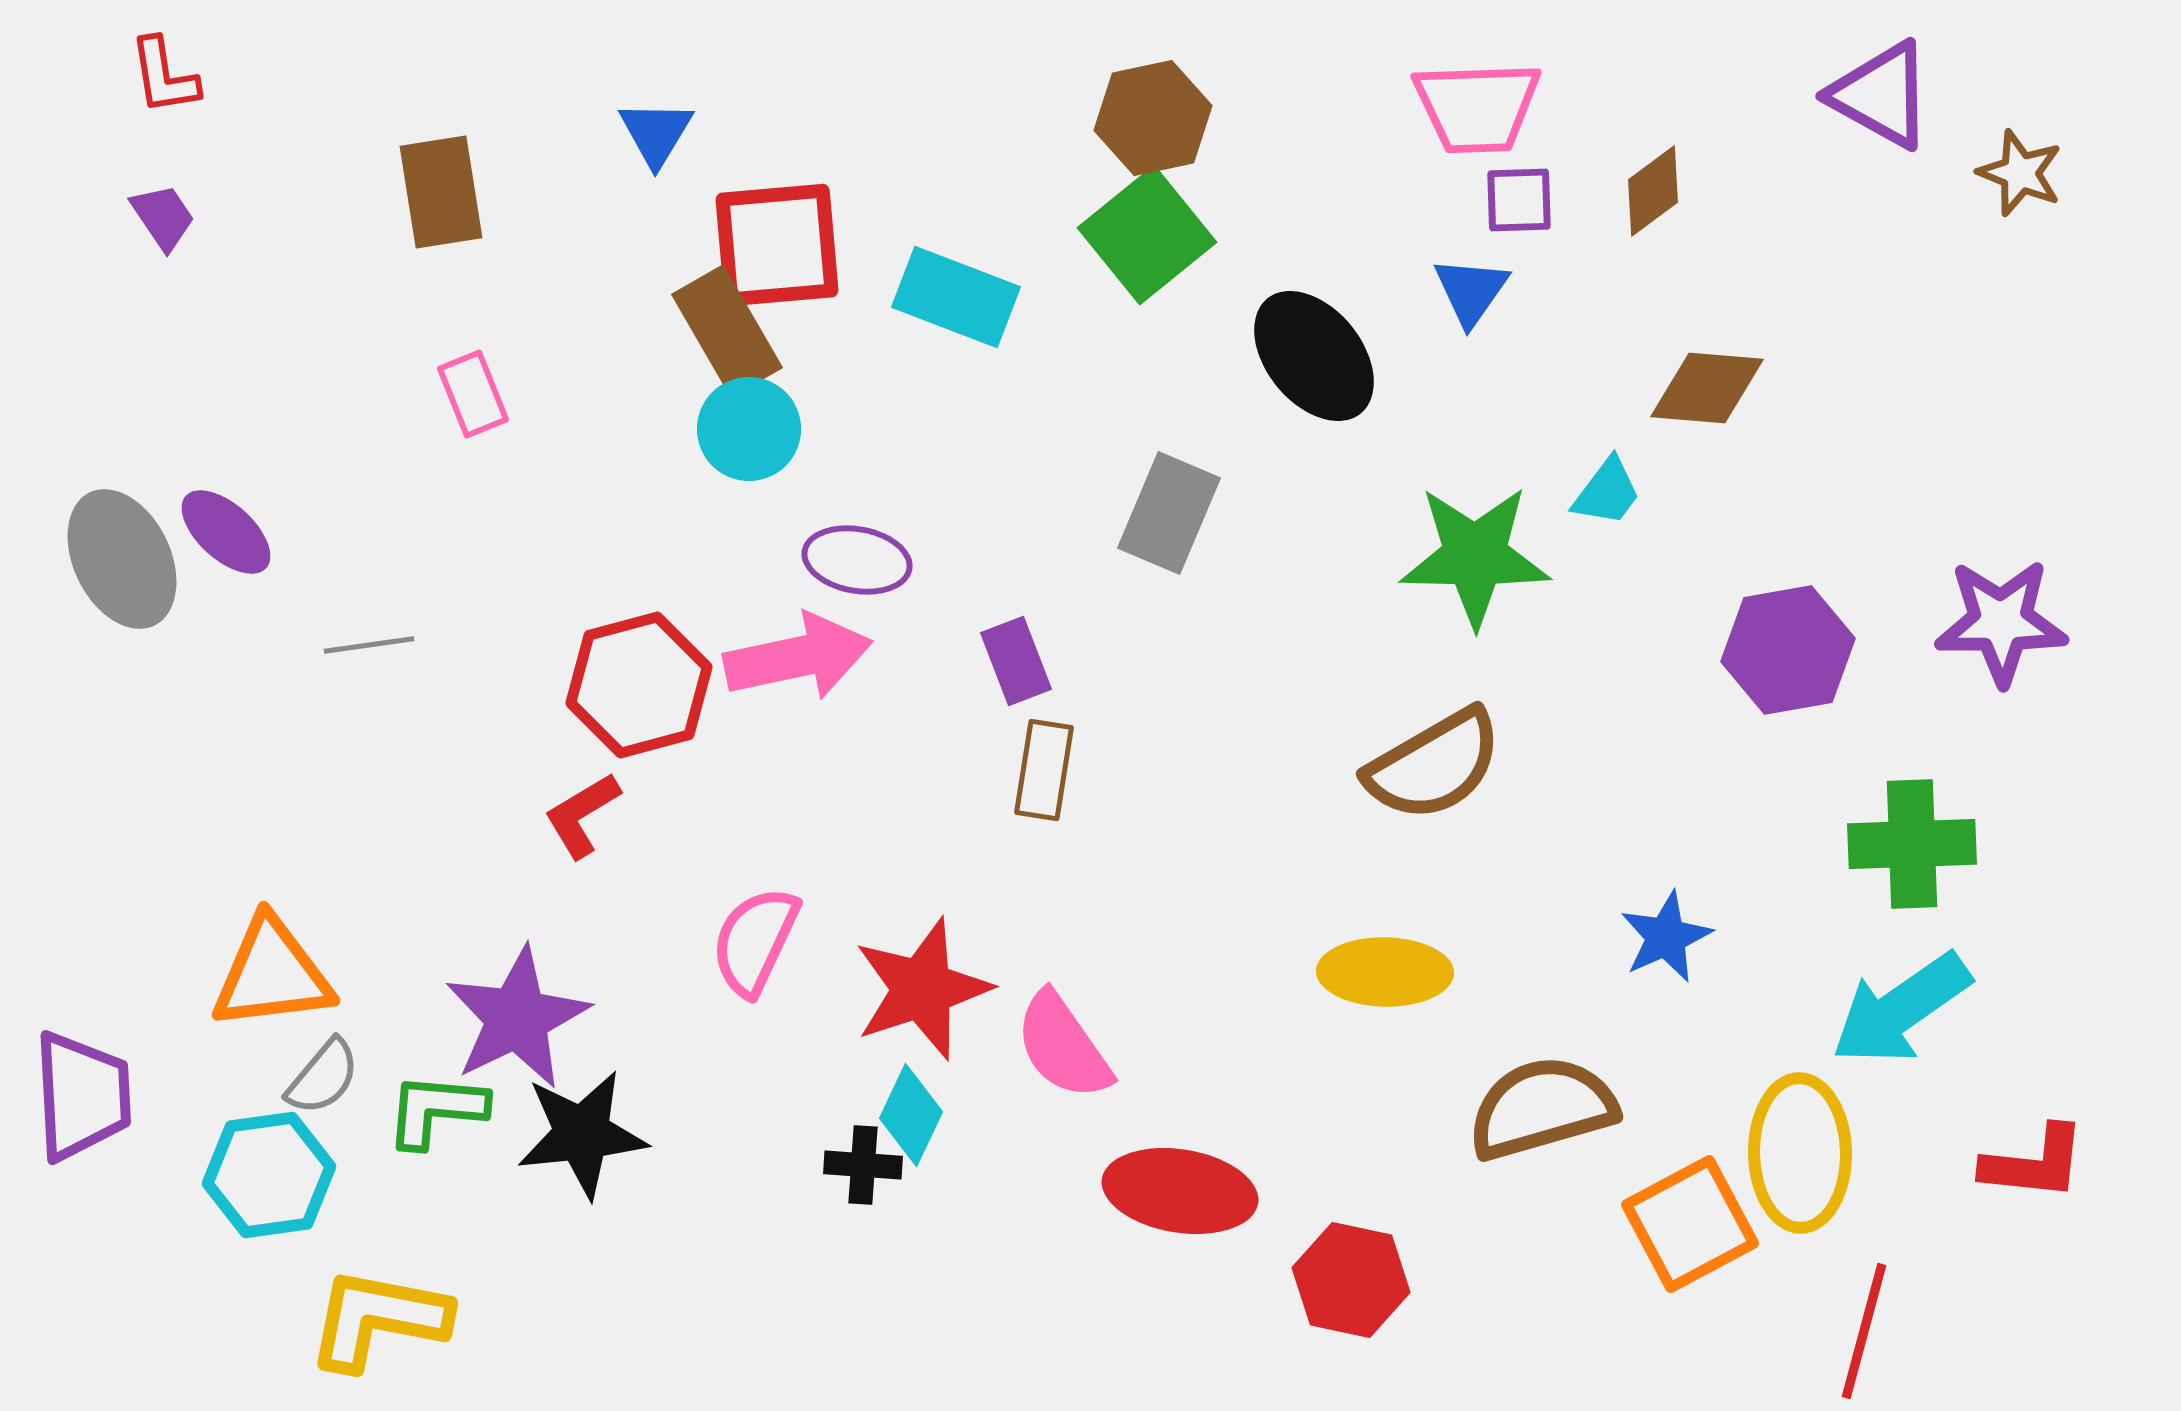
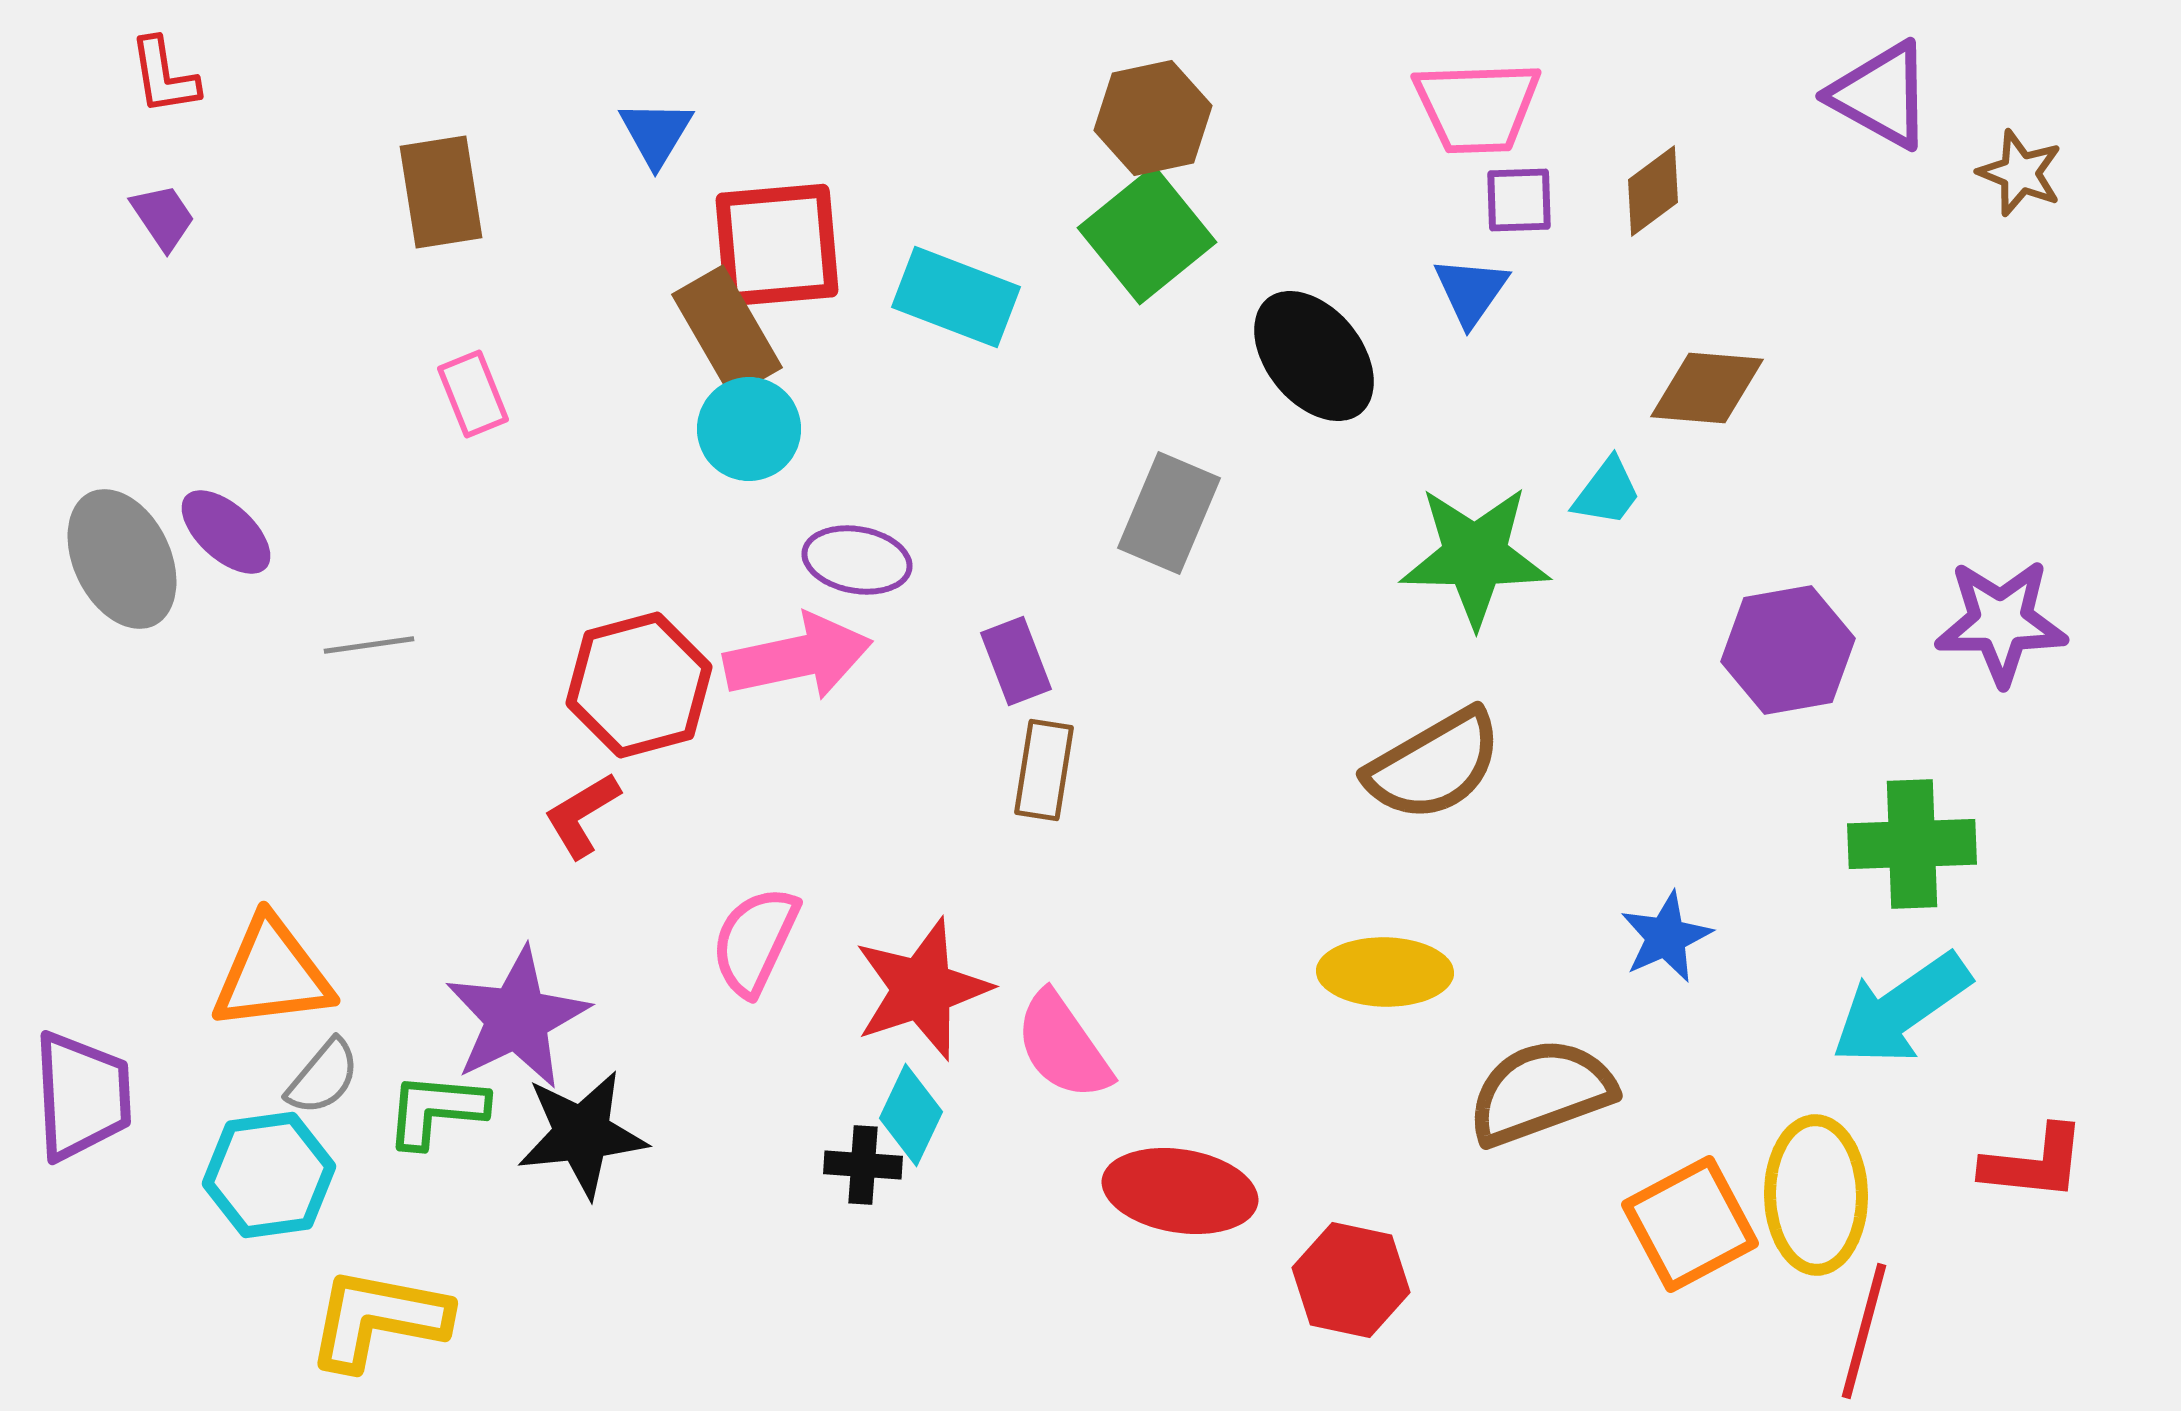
brown semicircle at (1542, 1108): moved 1 px left, 16 px up; rotated 4 degrees counterclockwise
yellow ellipse at (1800, 1153): moved 16 px right, 42 px down
